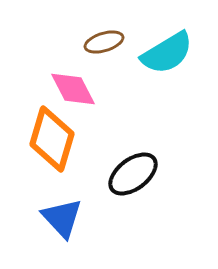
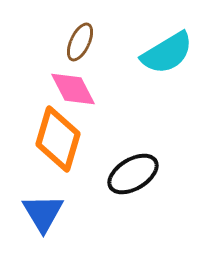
brown ellipse: moved 24 px left; rotated 48 degrees counterclockwise
orange diamond: moved 6 px right
black ellipse: rotated 6 degrees clockwise
blue triangle: moved 19 px left, 5 px up; rotated 12 degrees clockwise
